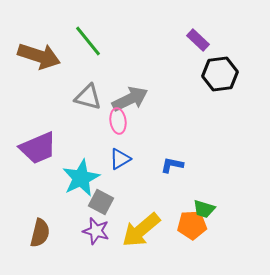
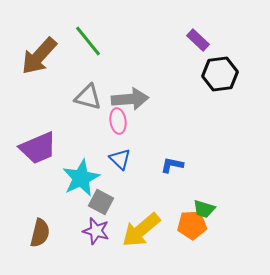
brown arrow: rotated 114 degrees clockwise
gray arrow: rotated 21 degrees clockwise
blue triangle: rotated 45 degrees counterclockwise
